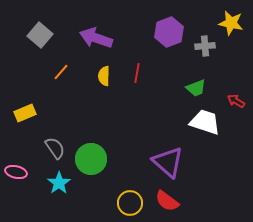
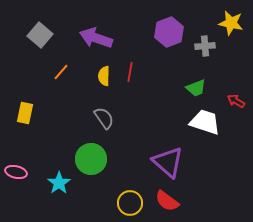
red line: moved 7 px left, 1 px up
yellow rectangle: rotated 55 degrees counterclockwise
gray semicircle: moved 49 px right, 30 px up
